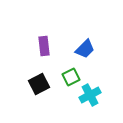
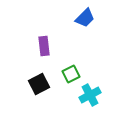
blue trapezoid: moved 31 px up
green square: moved 3 px up
